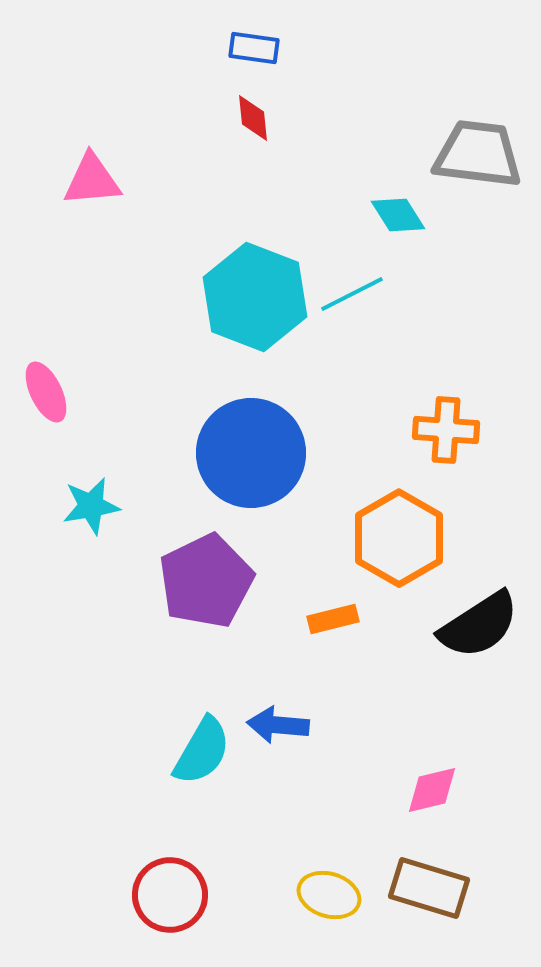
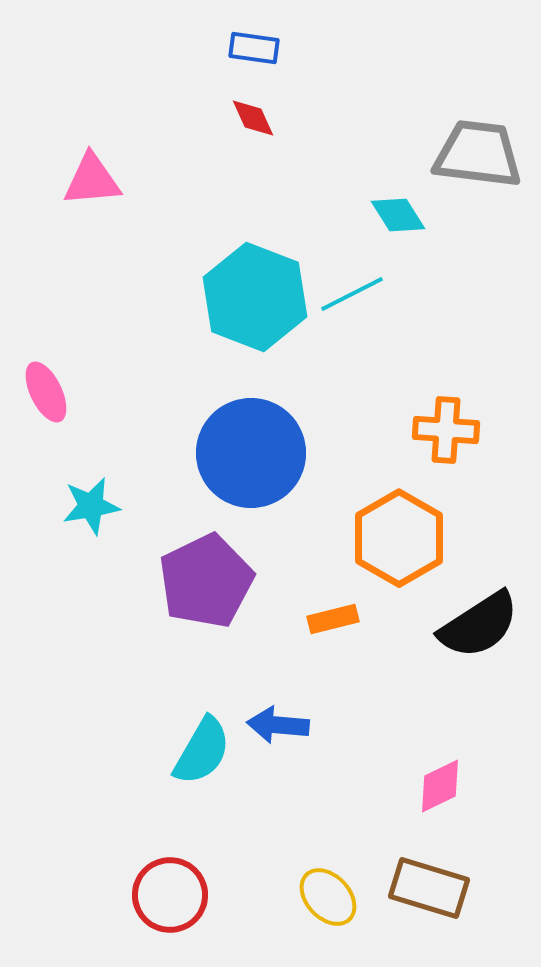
red diamond: rotated 18 degrees counterclockwise
pink diamond: moved 8 px right, 4 px up; rotated 12 degrees counterclockwise
yellow ellipse: moved 1 px left, 2 px down; rotated 30 degrees clockwise
